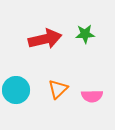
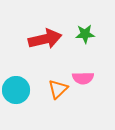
pink semicircle: moved 9 px left, 18 px up
